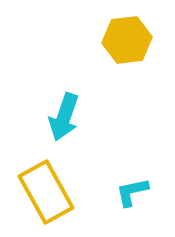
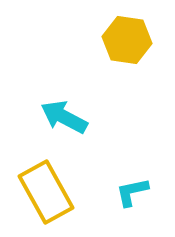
yellow hexagon: rotated 15 degrees clockwise
cyan arrow: rotated 99 degrees clockwise
